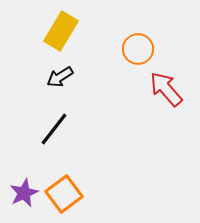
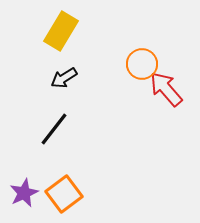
orange circle: moved 4 px right, 15 px down
black arrow: moved 4 px right, 1 px down
